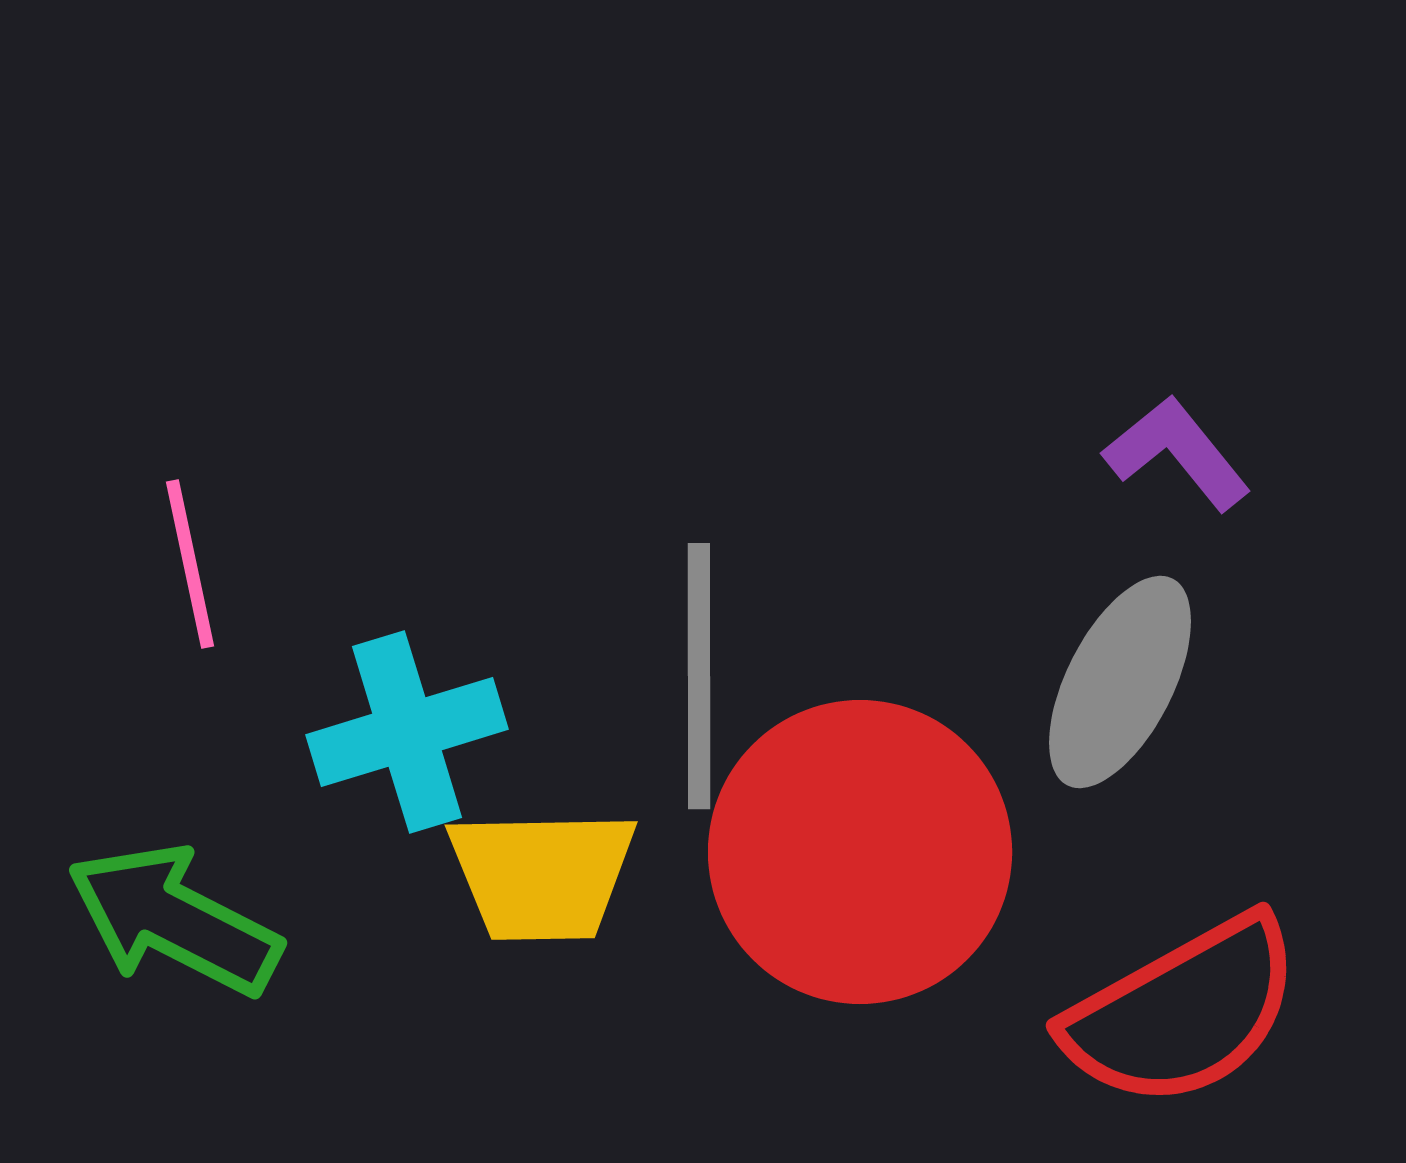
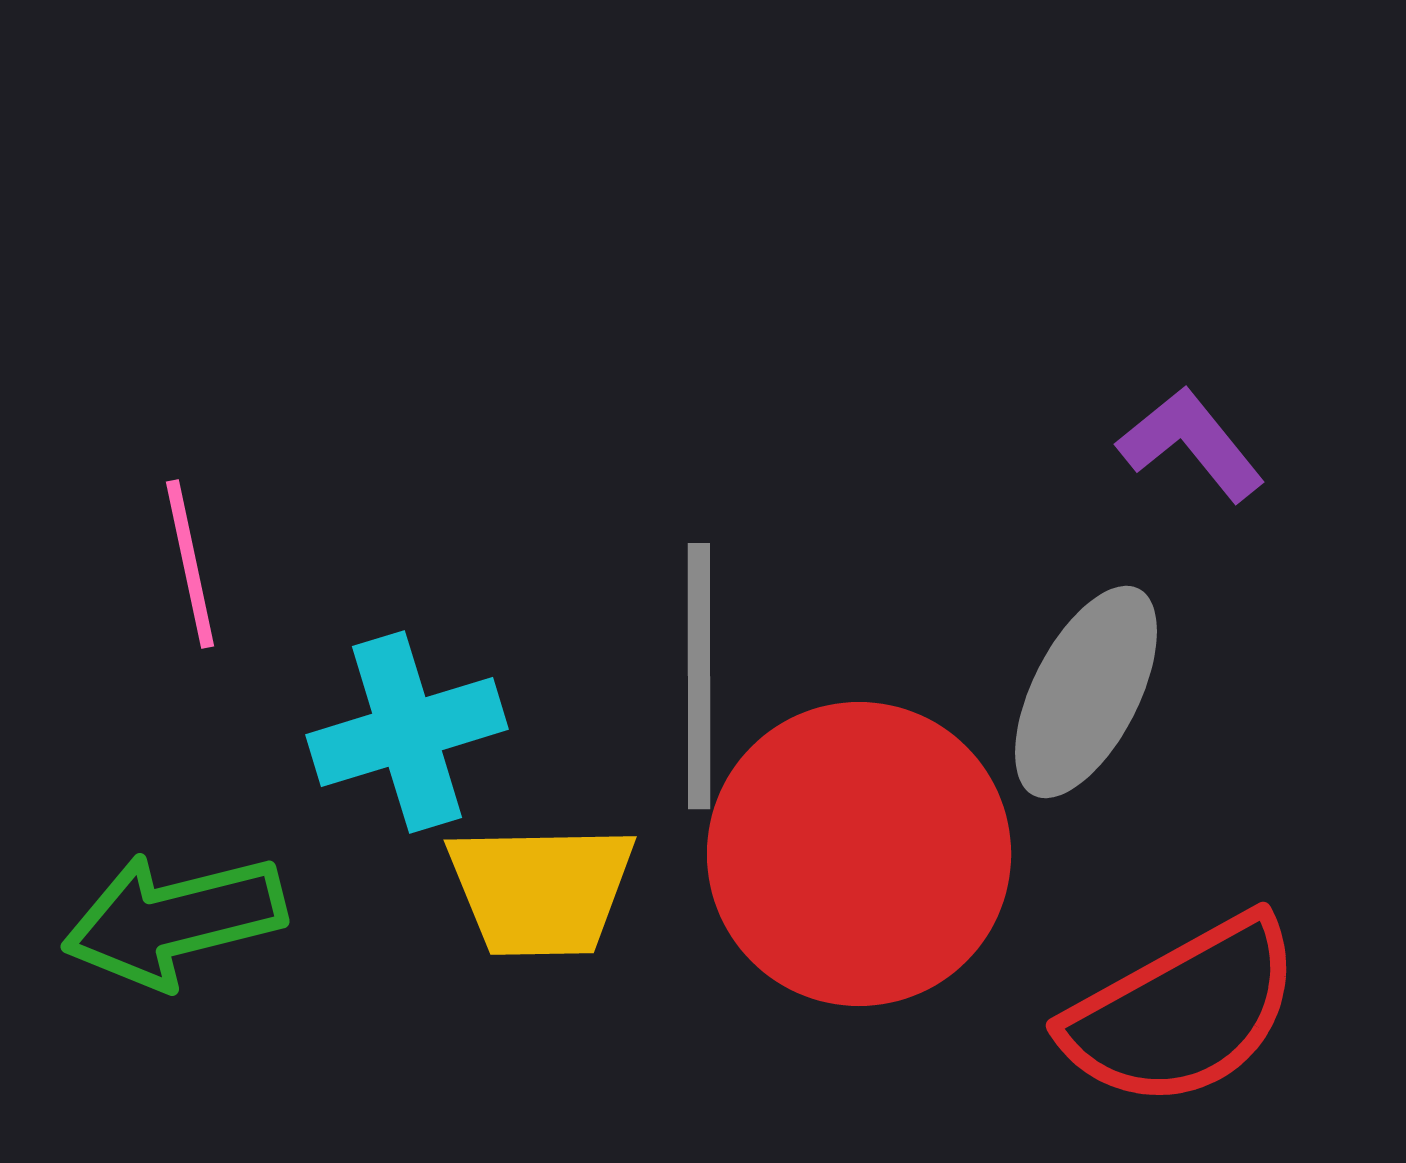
purple L-shape: moved 14 px right, 9 px up
gray ellipse: moved 34 px left, 10 px down
red circle: moved 1 px left, 2 px down
yellow trapezoid: moved 1 px left, 15 px down
green arrow: rotated 41 degrees counterclockwise
